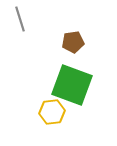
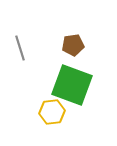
gray line: moved 29 px down
brown pentagon: moved 3 px down
